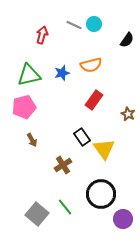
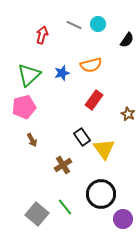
cyan circle: moved 4 px right
green triangle: rotated 30 degrees counterclockwise
